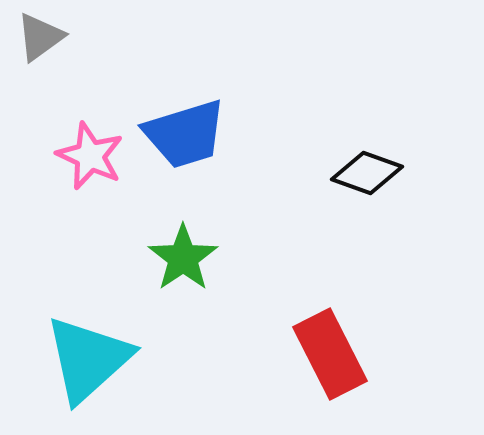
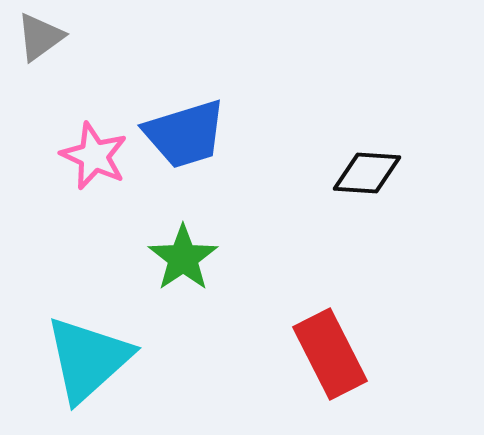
pink star: moved 4 px right
black diamond: rotated 16 degrees counterclockwise
